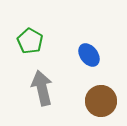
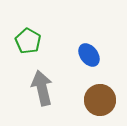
green pentagon: moved 2 px left
brown circle: moved 1 px left, 1 px up
